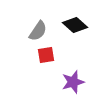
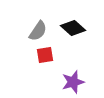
black diamond: moved 2 px left, 3 px down
red square: moved 1 px left
